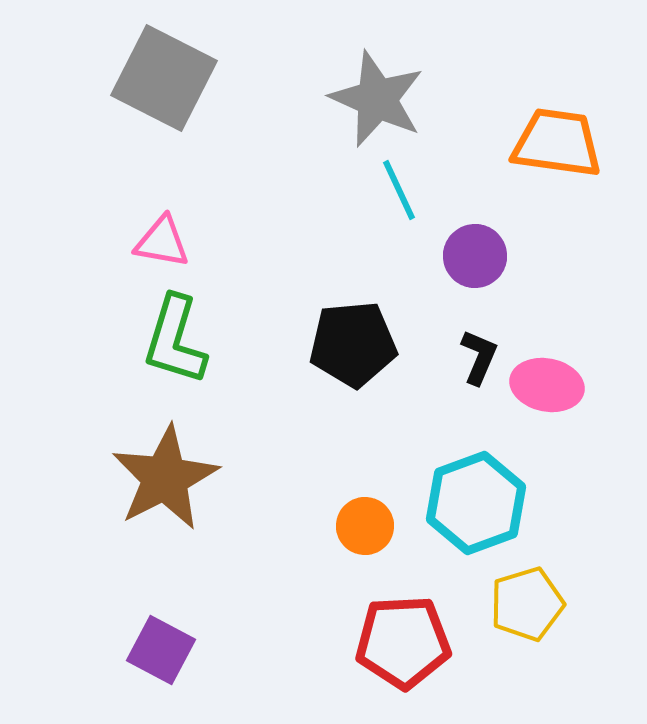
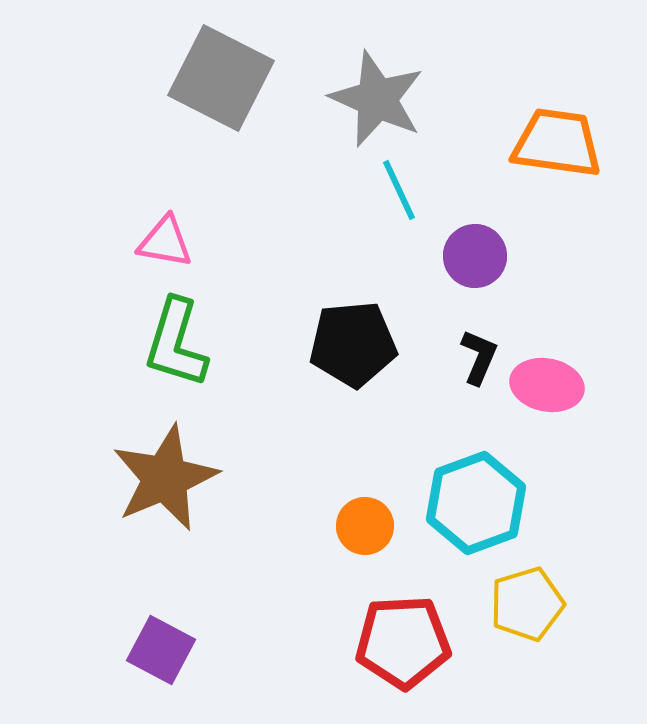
gray square: moved 57 px right
pink triangle: moved 3 px right
green L-shape: moved 1 px right, 3 px down
brown star: rotated 4 degrees clockwise
